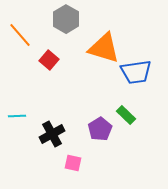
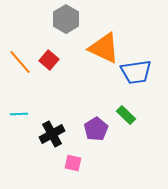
orange line: moved 27 px down
orange triangle: rotated 8 degrees clockwise
cyan line: moved 2 px right, 2 px up
purple pentagon: moved 4 px left
